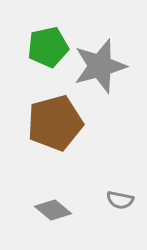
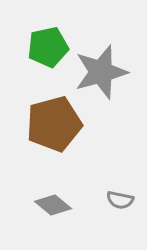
gray star: moved 1 px right, 6 px down
brown pentagon: moved 1 px left, 1 px down
gray diamond: moved 5 px up
